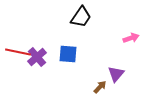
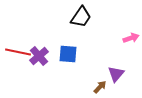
purple cross: moved 2 px right, 1 px up
